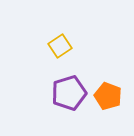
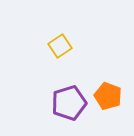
purple pentagon: moved 10 px down
